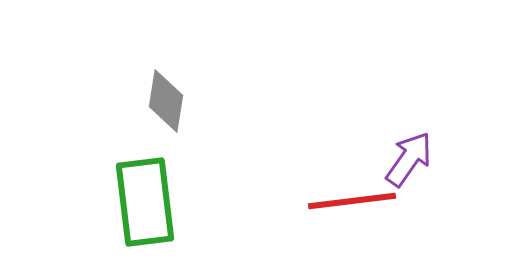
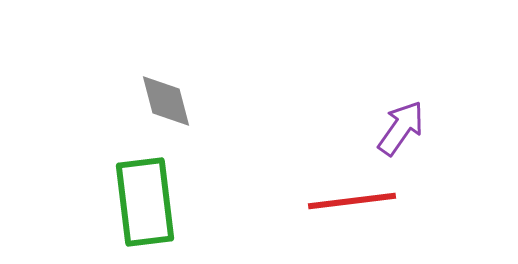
gray diamond: rotated 24 degrees counterclockwise
purple arrow: moved 8 px left, 31 px up
